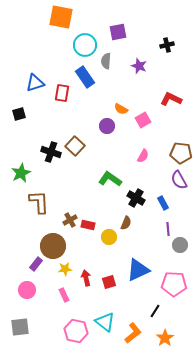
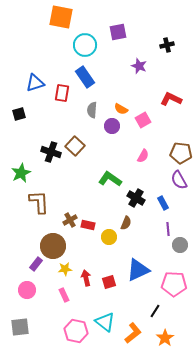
gray semicircle at (106, 61): moved 14 px left, 49 px down
purple circle at (107, 126): moved 5 px right
